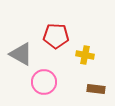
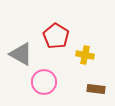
red pentagon: rotated 30 degrees clockwise
